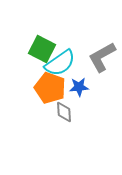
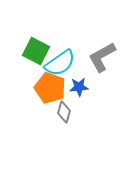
green square: moved 6 px left, 2 px down
gray diamond: rotated 20 degrees clockwise
